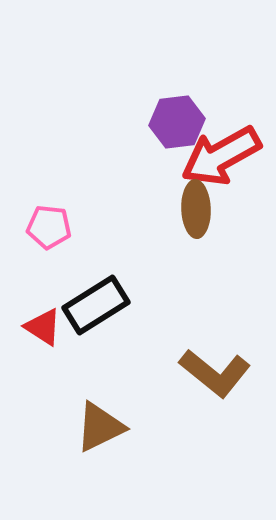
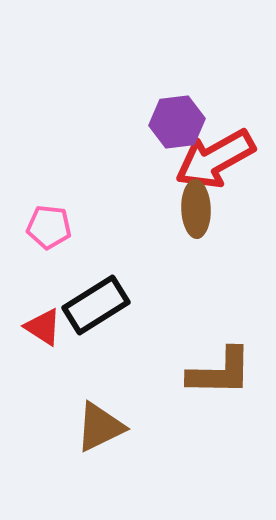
red arrow: moved 6 px left, 3 px down
brown L-shape: moved 5 px right, 1 px up; rotated 38 degrees counterclockwise
